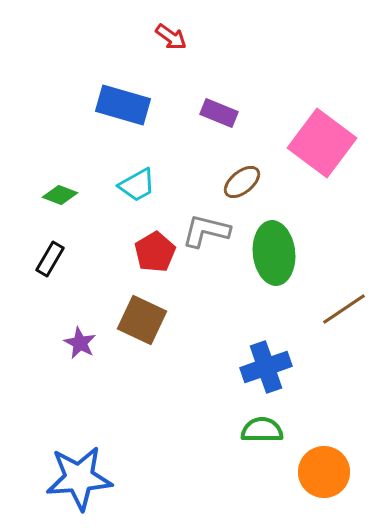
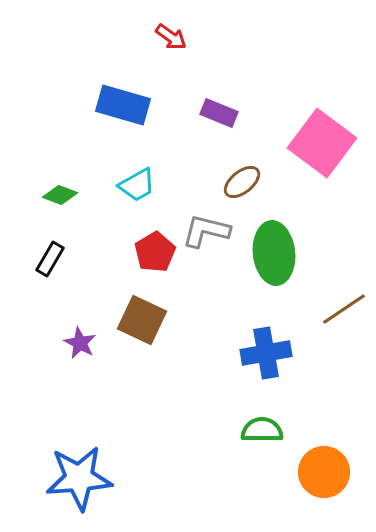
blue cross: moved 14 px up; rotated 9 degrees clockwise
